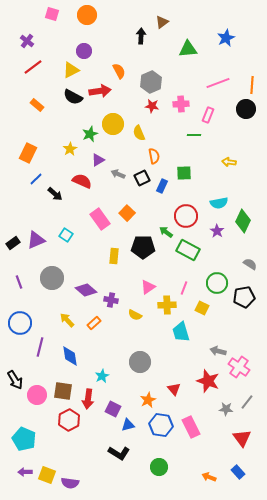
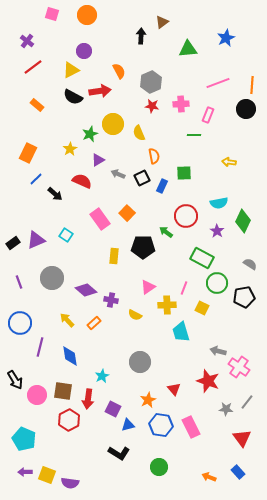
green rectangle at (188, 250): moved 14 px right, 8 px down
